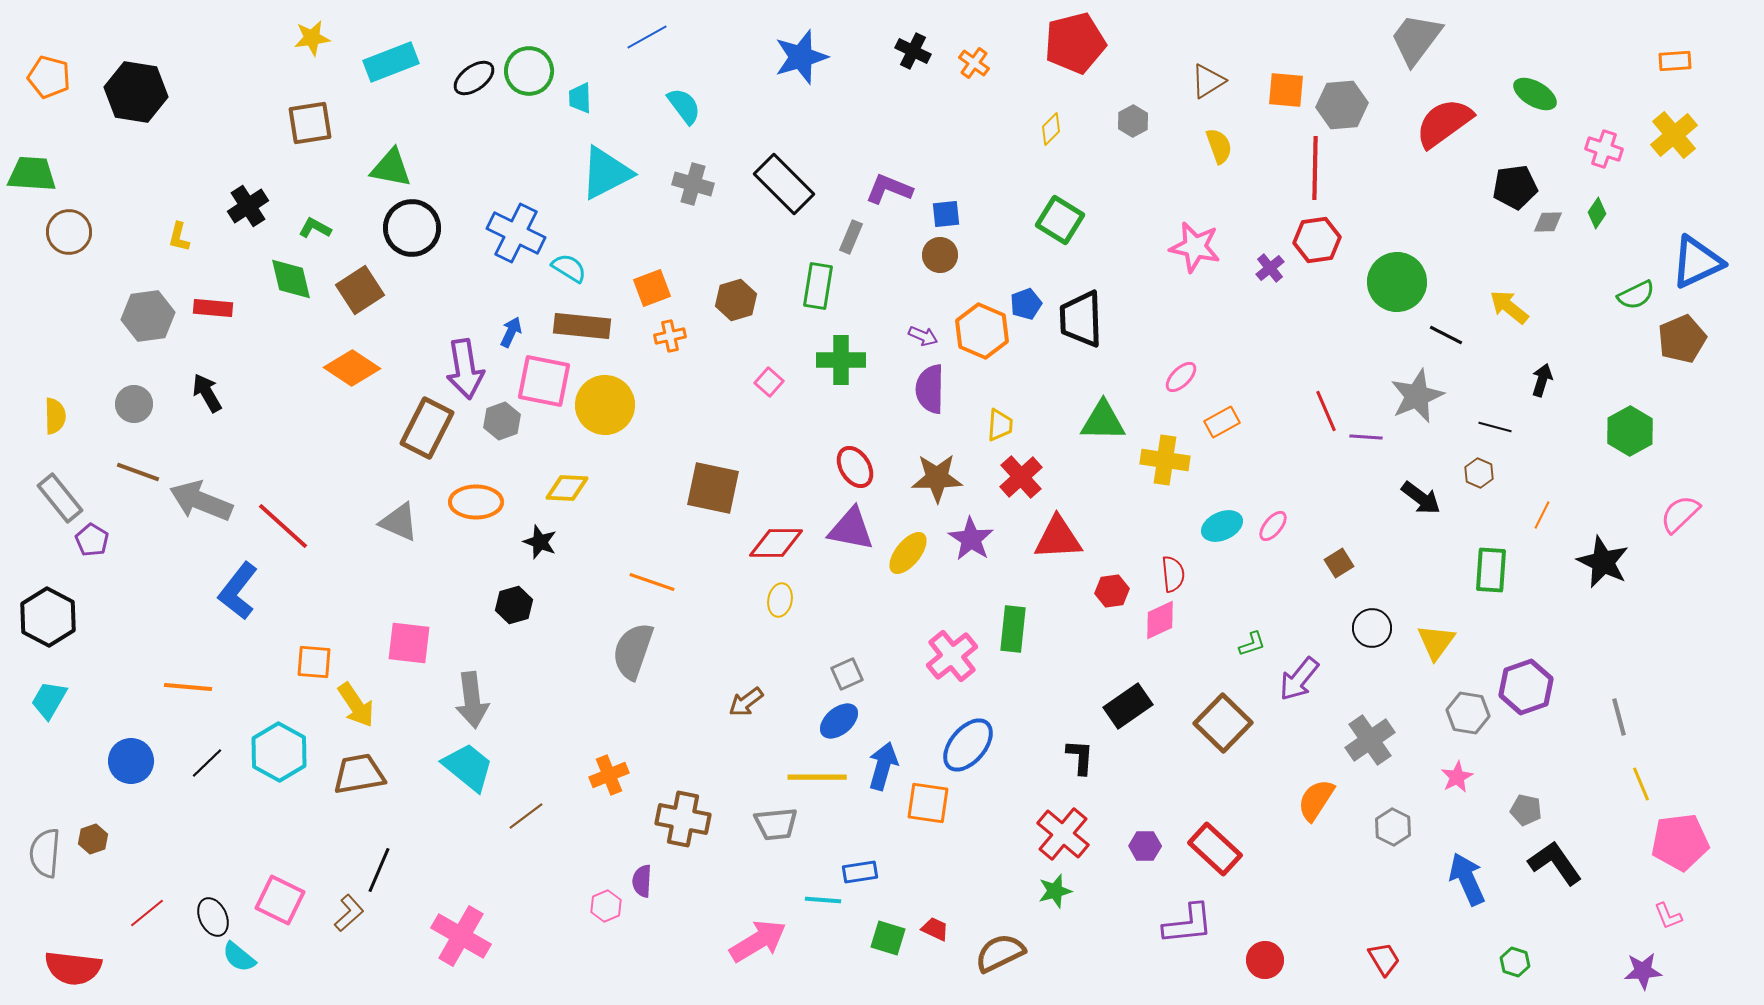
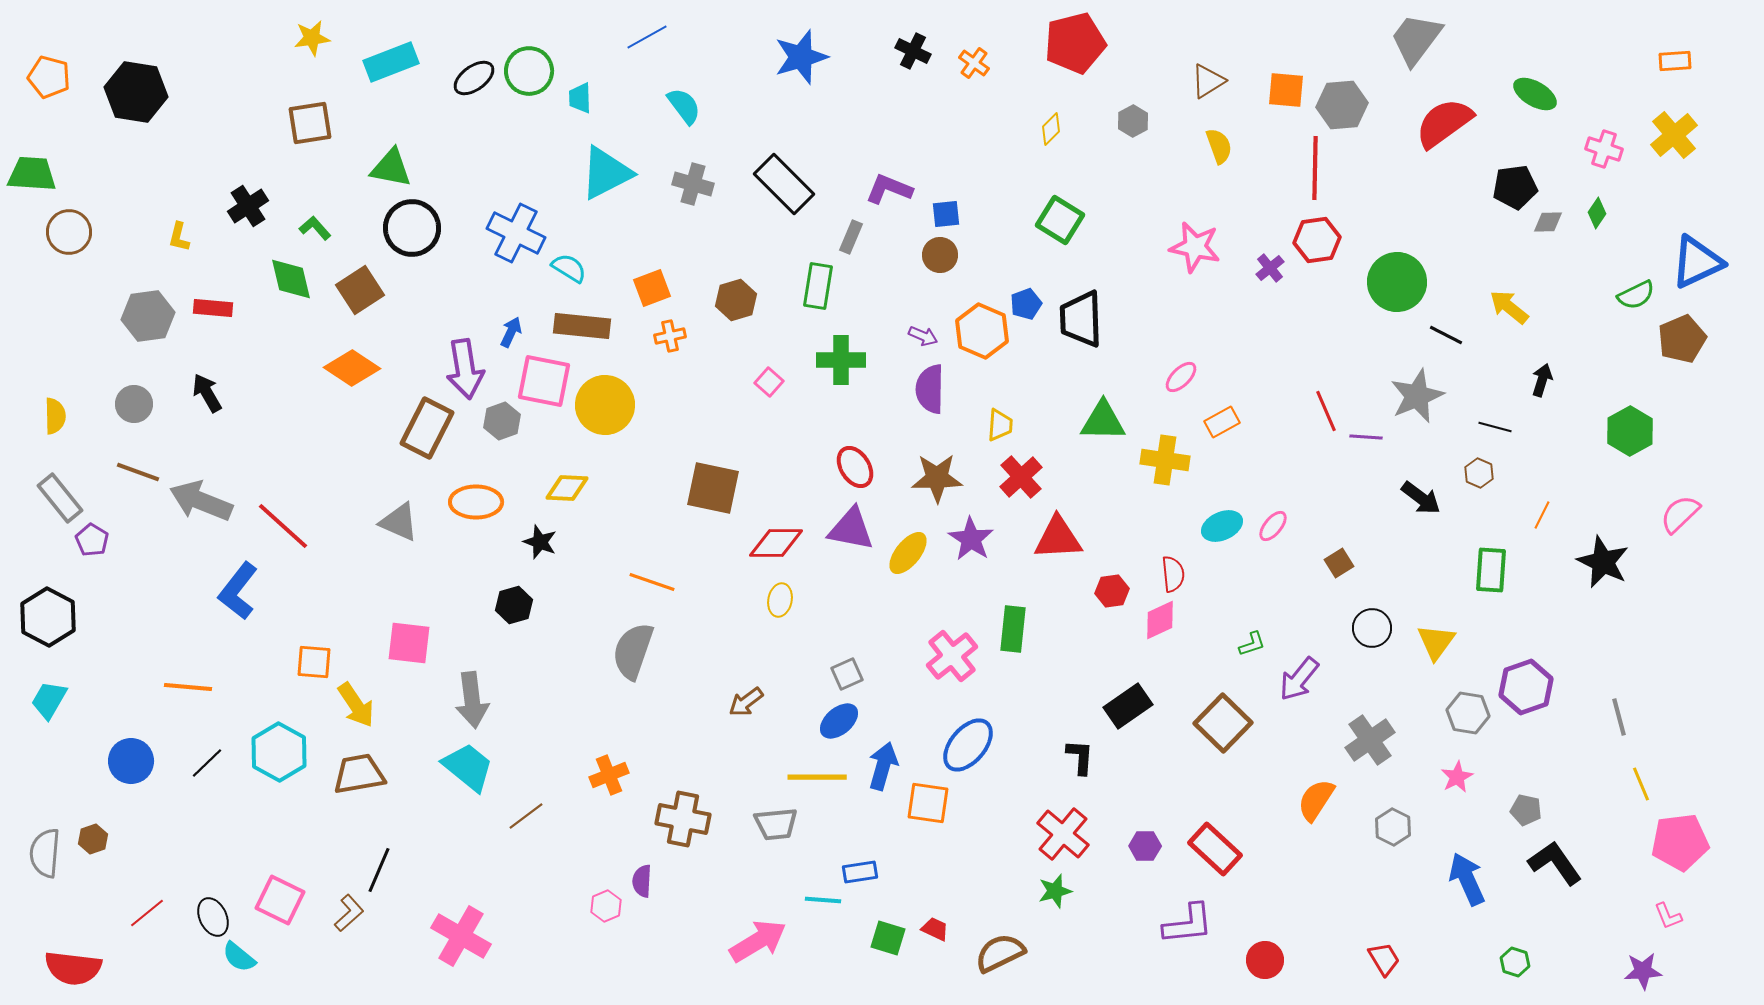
green L-shape at (315, 228): rotated 20 degrees clockwise
